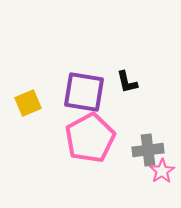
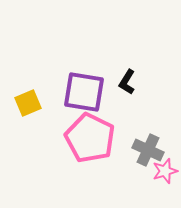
black L-shape: rotated 45 degrees clockwise
pink pentagon: rotated 18 degrees counterclockwise
gray cross: rotated 32 degrees clockwise
pink star: moved 3 px right; rotated 15 degrees clockwise
